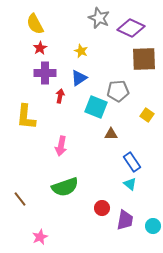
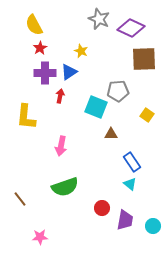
gray star: moved 1 px down
yellow semicircle: moved 1 px left, 1 px down
blue triangle: moved 10 px left, 6 px up
pink star: rotated 21 degrees clockwise
